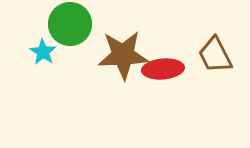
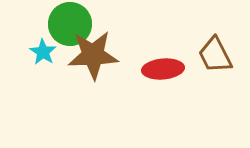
brown star: moved 30 px left
